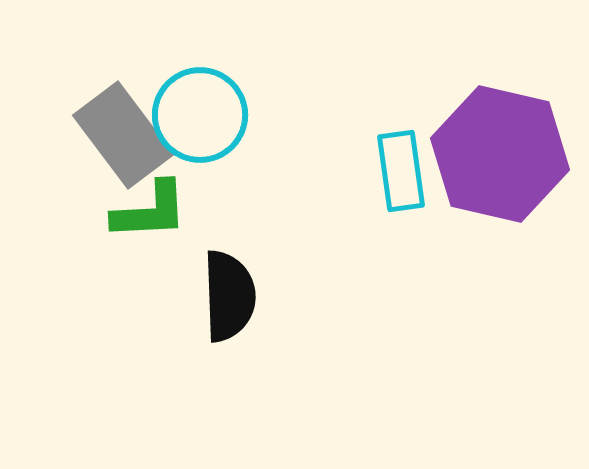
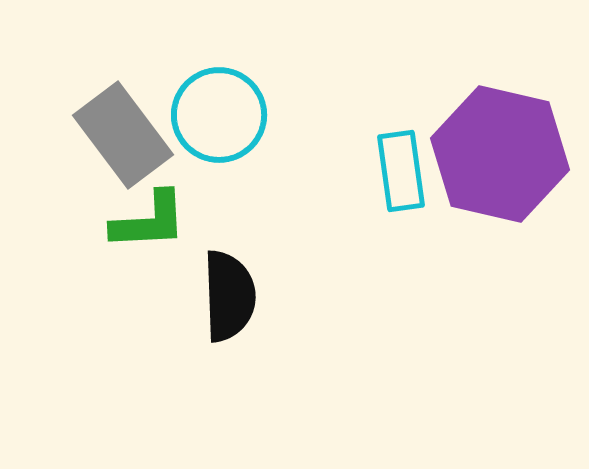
cyan circle: moved 19 px right
green L-shape: moved 1 px left, 10 px down
